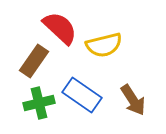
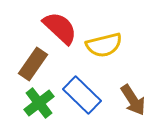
brown rectangle: moved 1 px left, 3 px down
blue rectangle: rotated 9 degrees clockwise
green cross: rotated 24 degrees counterclockwise
